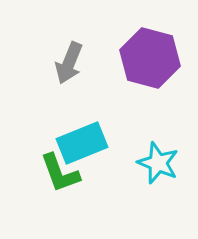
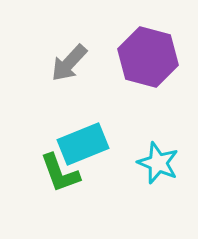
purple hexagon: moved 2 px left, 1 px up
gray arrow: rotated 21 degrees clockwise
cyan rectangle: moved 1 px right, 1 px down
